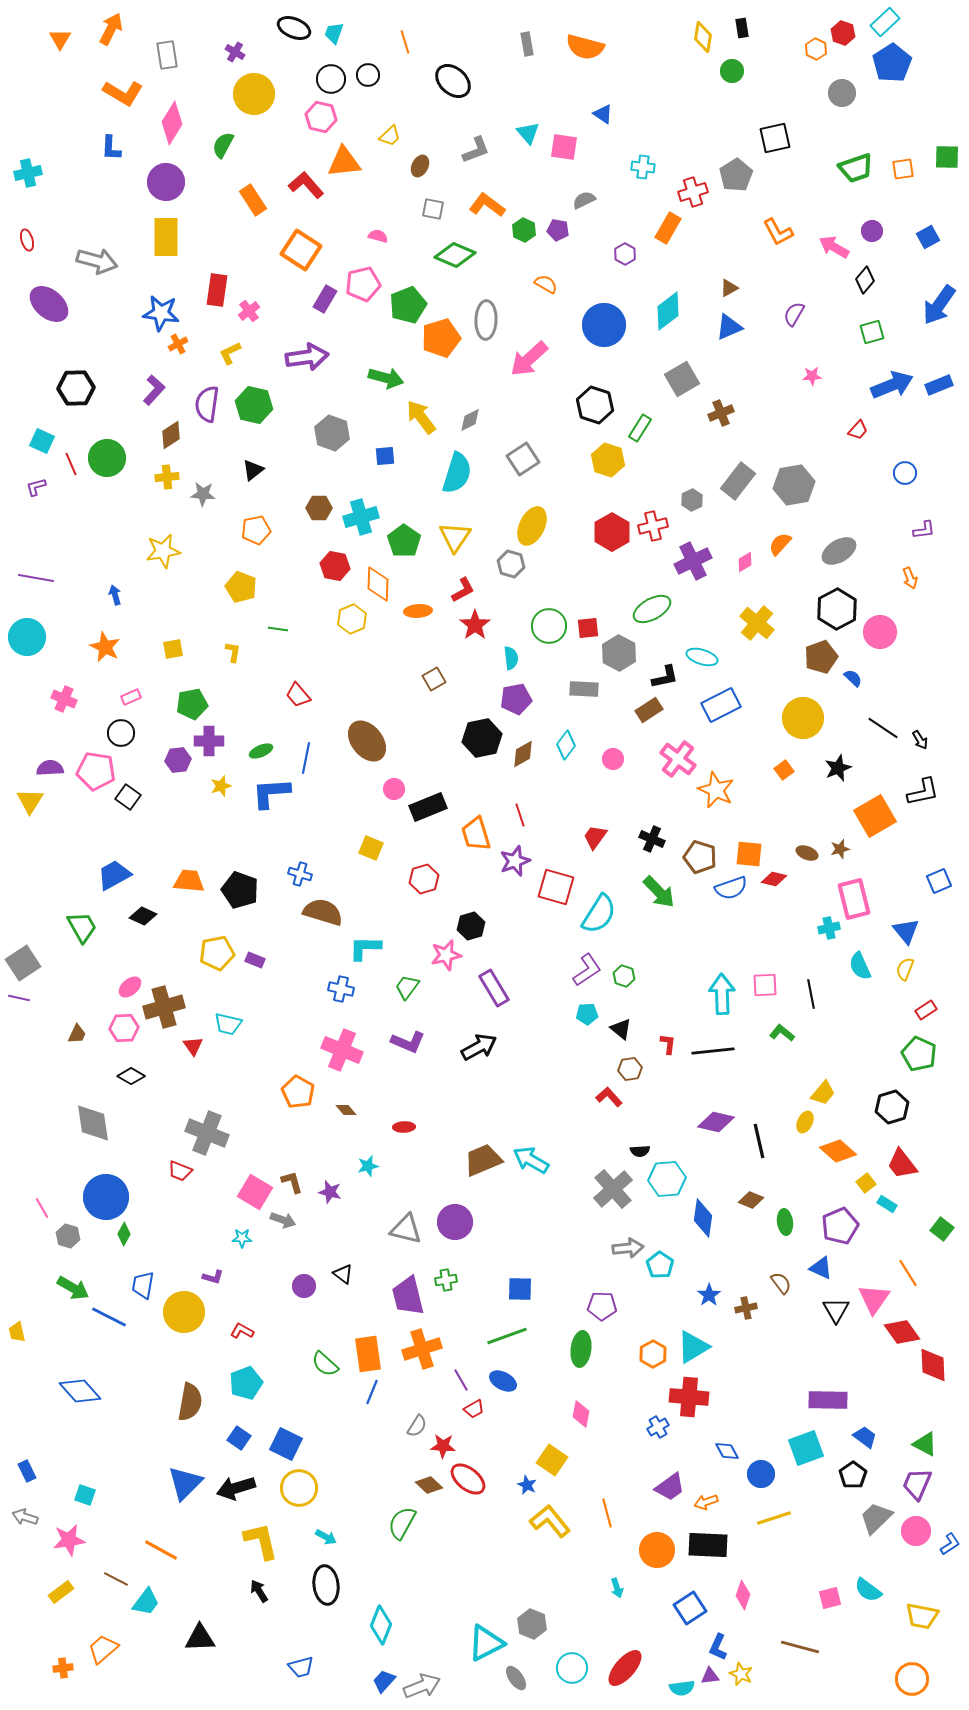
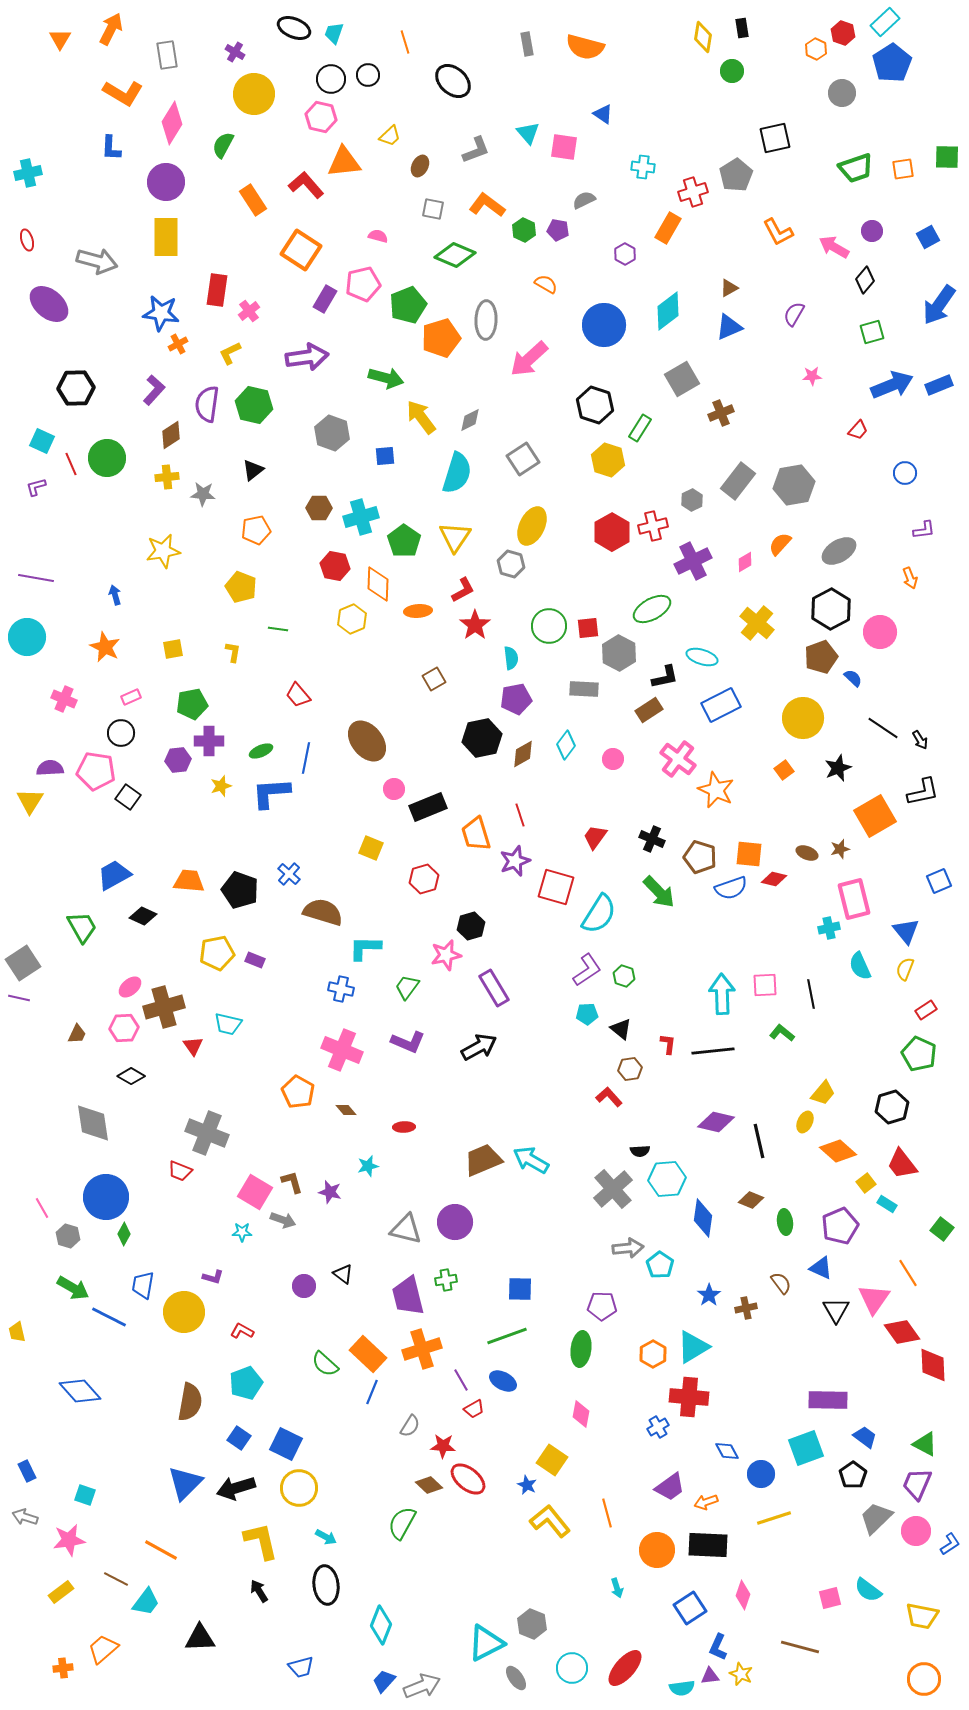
black hexagon at (837, 609): moved 6 px left
blue cross at (300, 874): moved 11 px left; rotated 25 degrees clockwise
cyan star at (242, 1238): moved 6 px up
orange rectangle at (368, 1354): rotated 39 degrees counterclockwise
gray semicircle at (417, 1426): moved 7 px left
orange circle at (912, 1679): moved 12 px right
